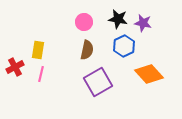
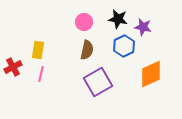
purple star: moved 4 px down
red cross: moved 2 px left
orange diamond: moved 2 px right; rotated 72 degrees counterclockwise
